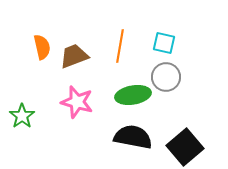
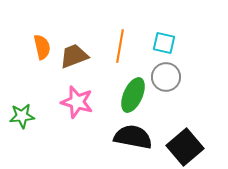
green ellipse: rotated 56 degrees counterclockwise
green star: rotated 30 degrees clockwise
